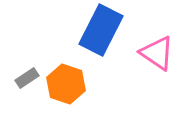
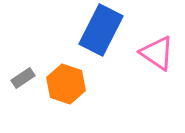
gray rectangle: moved 4 px left
